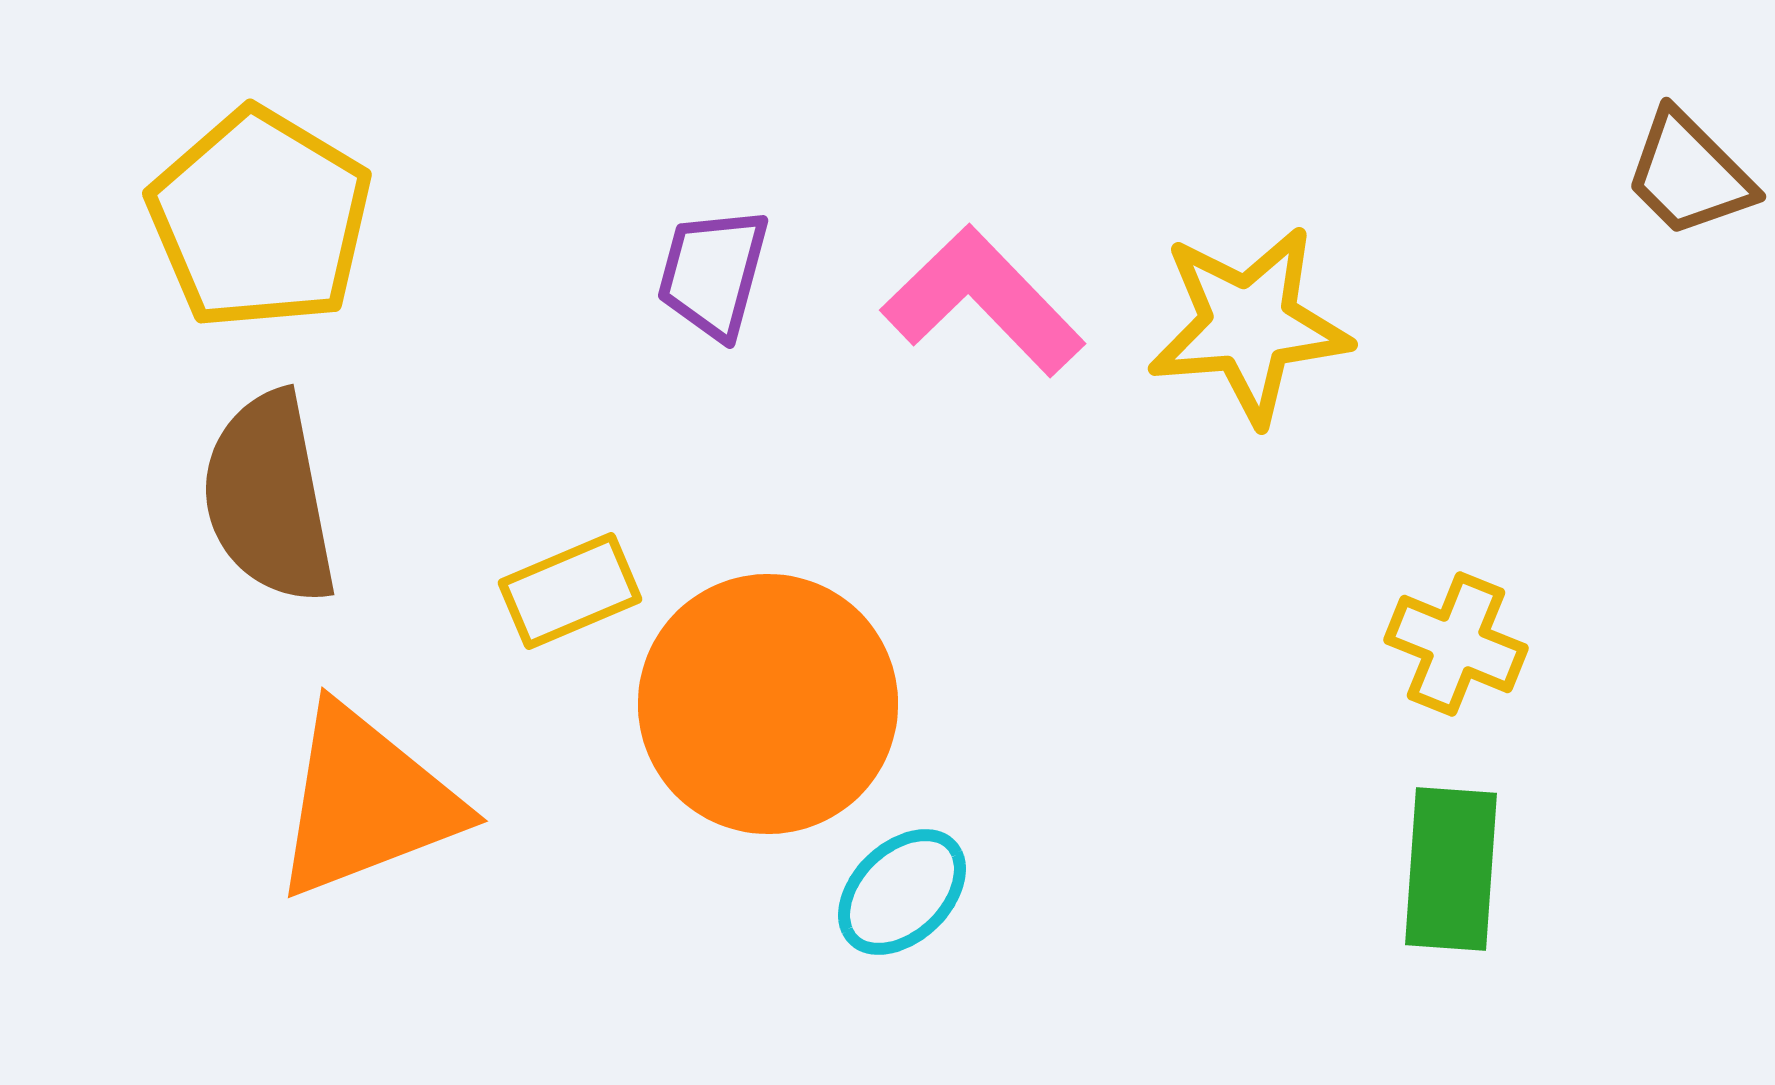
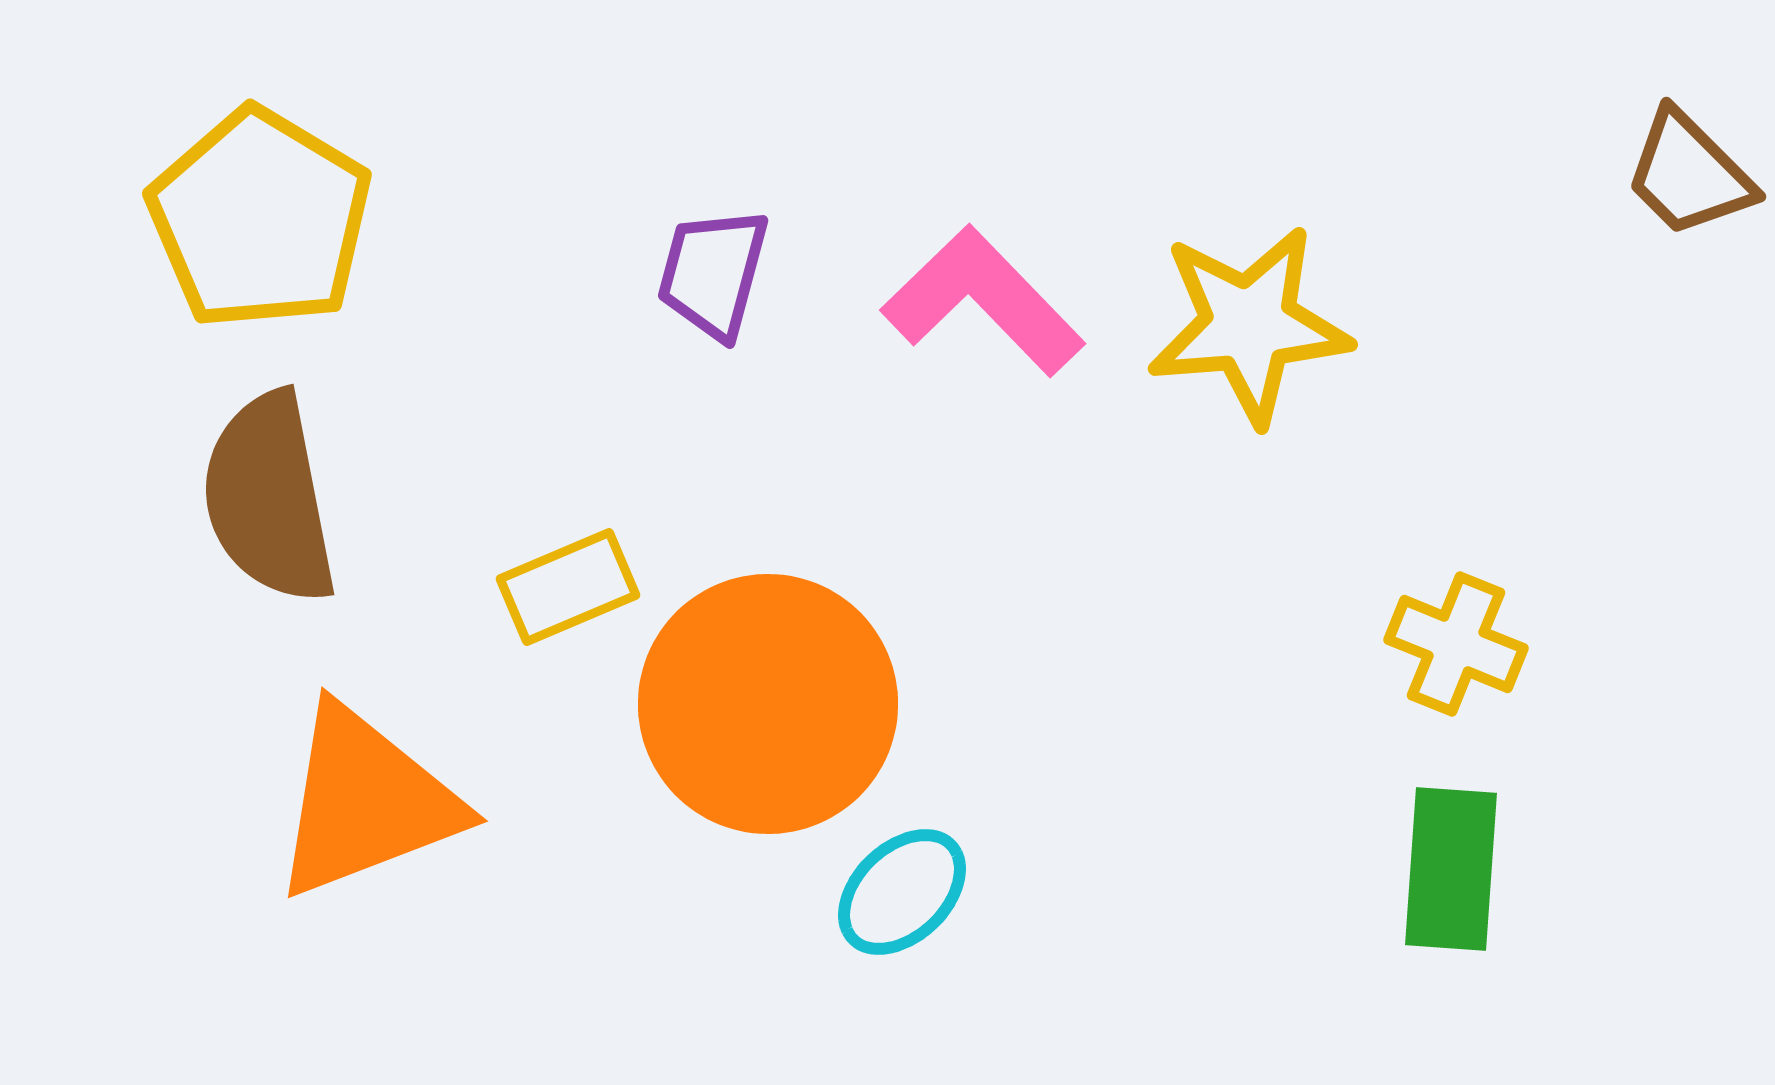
yellow rectangle: moved 2 px left, 4 px up
